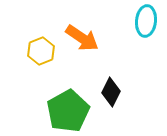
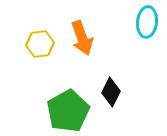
cyan ellipse: moved 1 px right, 1 px down
orange arrow: rotated 36 degrees clockwise
yellow hexagon: moved 1 px left, 7 px up; rotated 16 degrees clockwise
